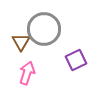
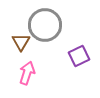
gray circle: moved 1 px right, 4 px up
purple square: moved 3 px right, 4 px up
